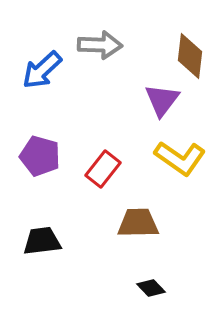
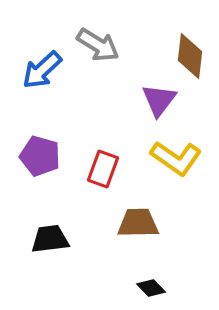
gray arrow: moved 2 px left; rotated 30 degrees clockwise
purple triangle: moved 3 px left
yellow L-shape: moved 4 px left
red rectangle: rotated 18 degrees counterclockwise
black trapezoid: moved 8 px right, 2 px up
